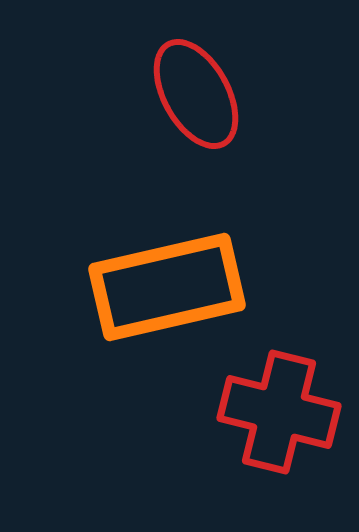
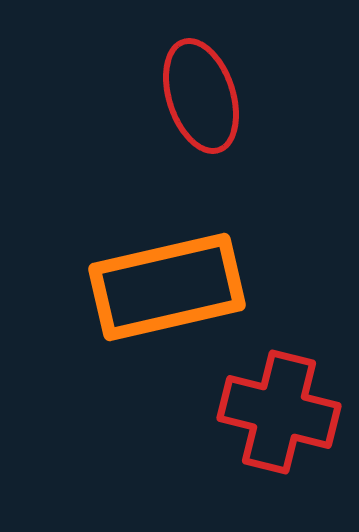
red ellipse: moved 5 px right, 2 px down; rotated 11 degrees clockwise
